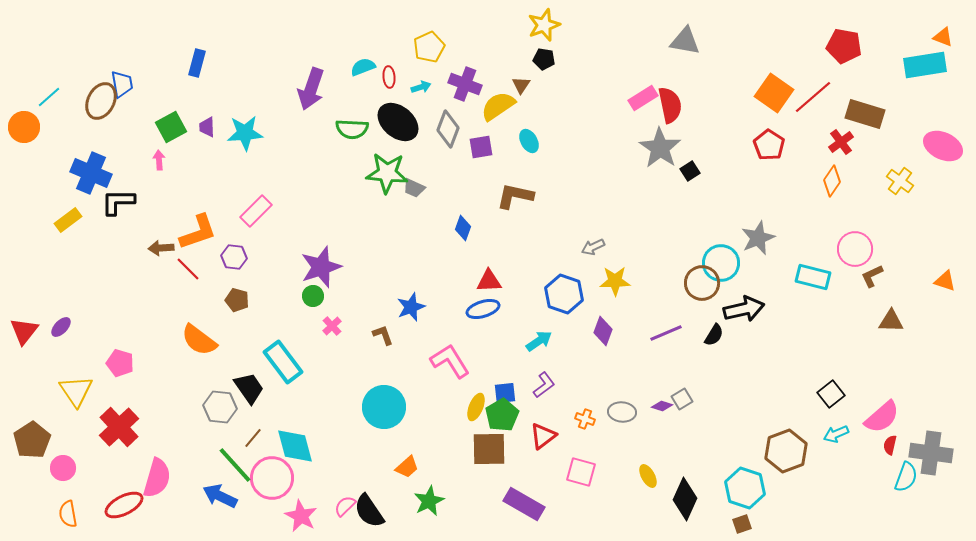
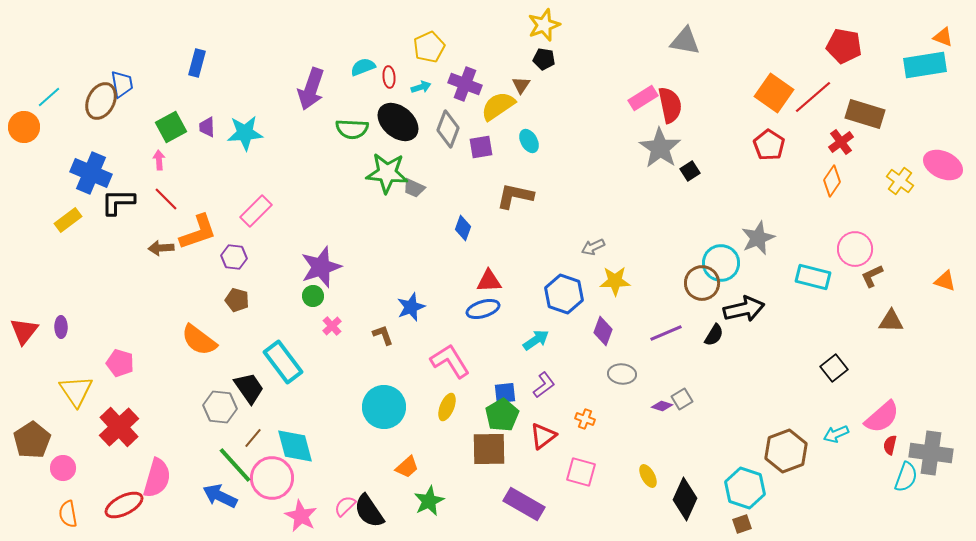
pink ellipse at (943, 146): moved 19 px down
red line at (188, 269): moved 22 px left, 70 px up
purple ellipse at (61, 327): rotated 45 degrees counterclockwise
cyan arrow at (539, 341): moved 3 px left, 1 px up
black square at (831, 394): moved 3 px right, 26 px up
yellow ellipse at (476, 407): moved 29 px left
gray ellipse at (622, 412): moved 38 px up
